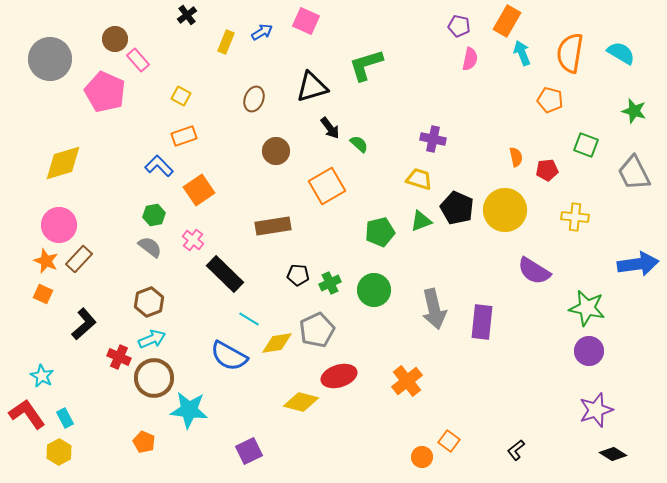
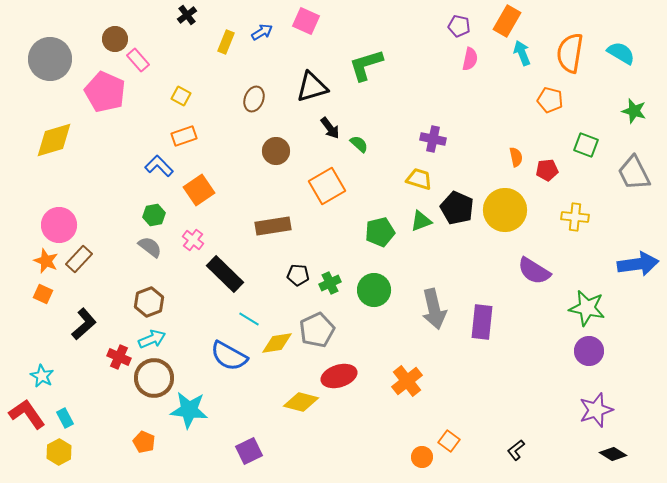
yellow diamond at (63, 163): moved 9 px left, 23 px up
